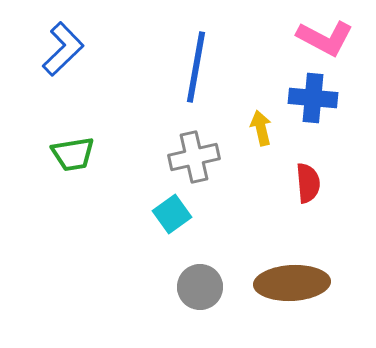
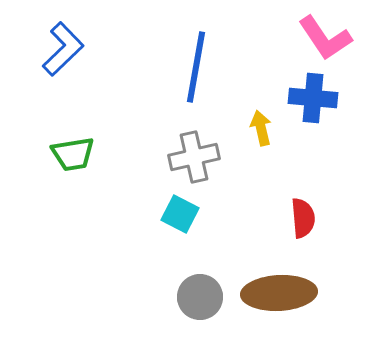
pink L-shape: rotated 28 degrees clockwise
red semicircle: moved 5 px left, 35 px down
cyan square: moved 8 px right; rotated 27 degrees counterclockwise
brown ellipse: moved 13 px left, 10 px down
gray circle: moved 10 px down
